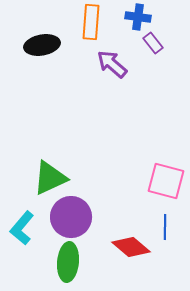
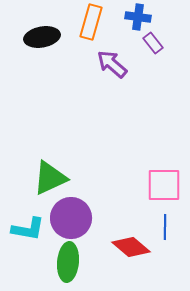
orange rectangle: rotated 12 degrees clockwise
black ellipse: moved 8 px up
pink square: moved 2 px left, 4 px down; rotated 15 degrees counterclockwise
purple circle: moved 1 px down
cyan L-shape: moved 6 px right, 1 px down; rotated 120 degrees counterclockwise
